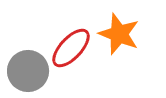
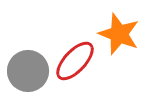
red ellipse: moved 4 px right, 13 px down
